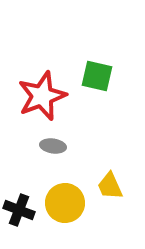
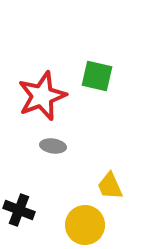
yellow circle: moved 20 px right, 22 px down
